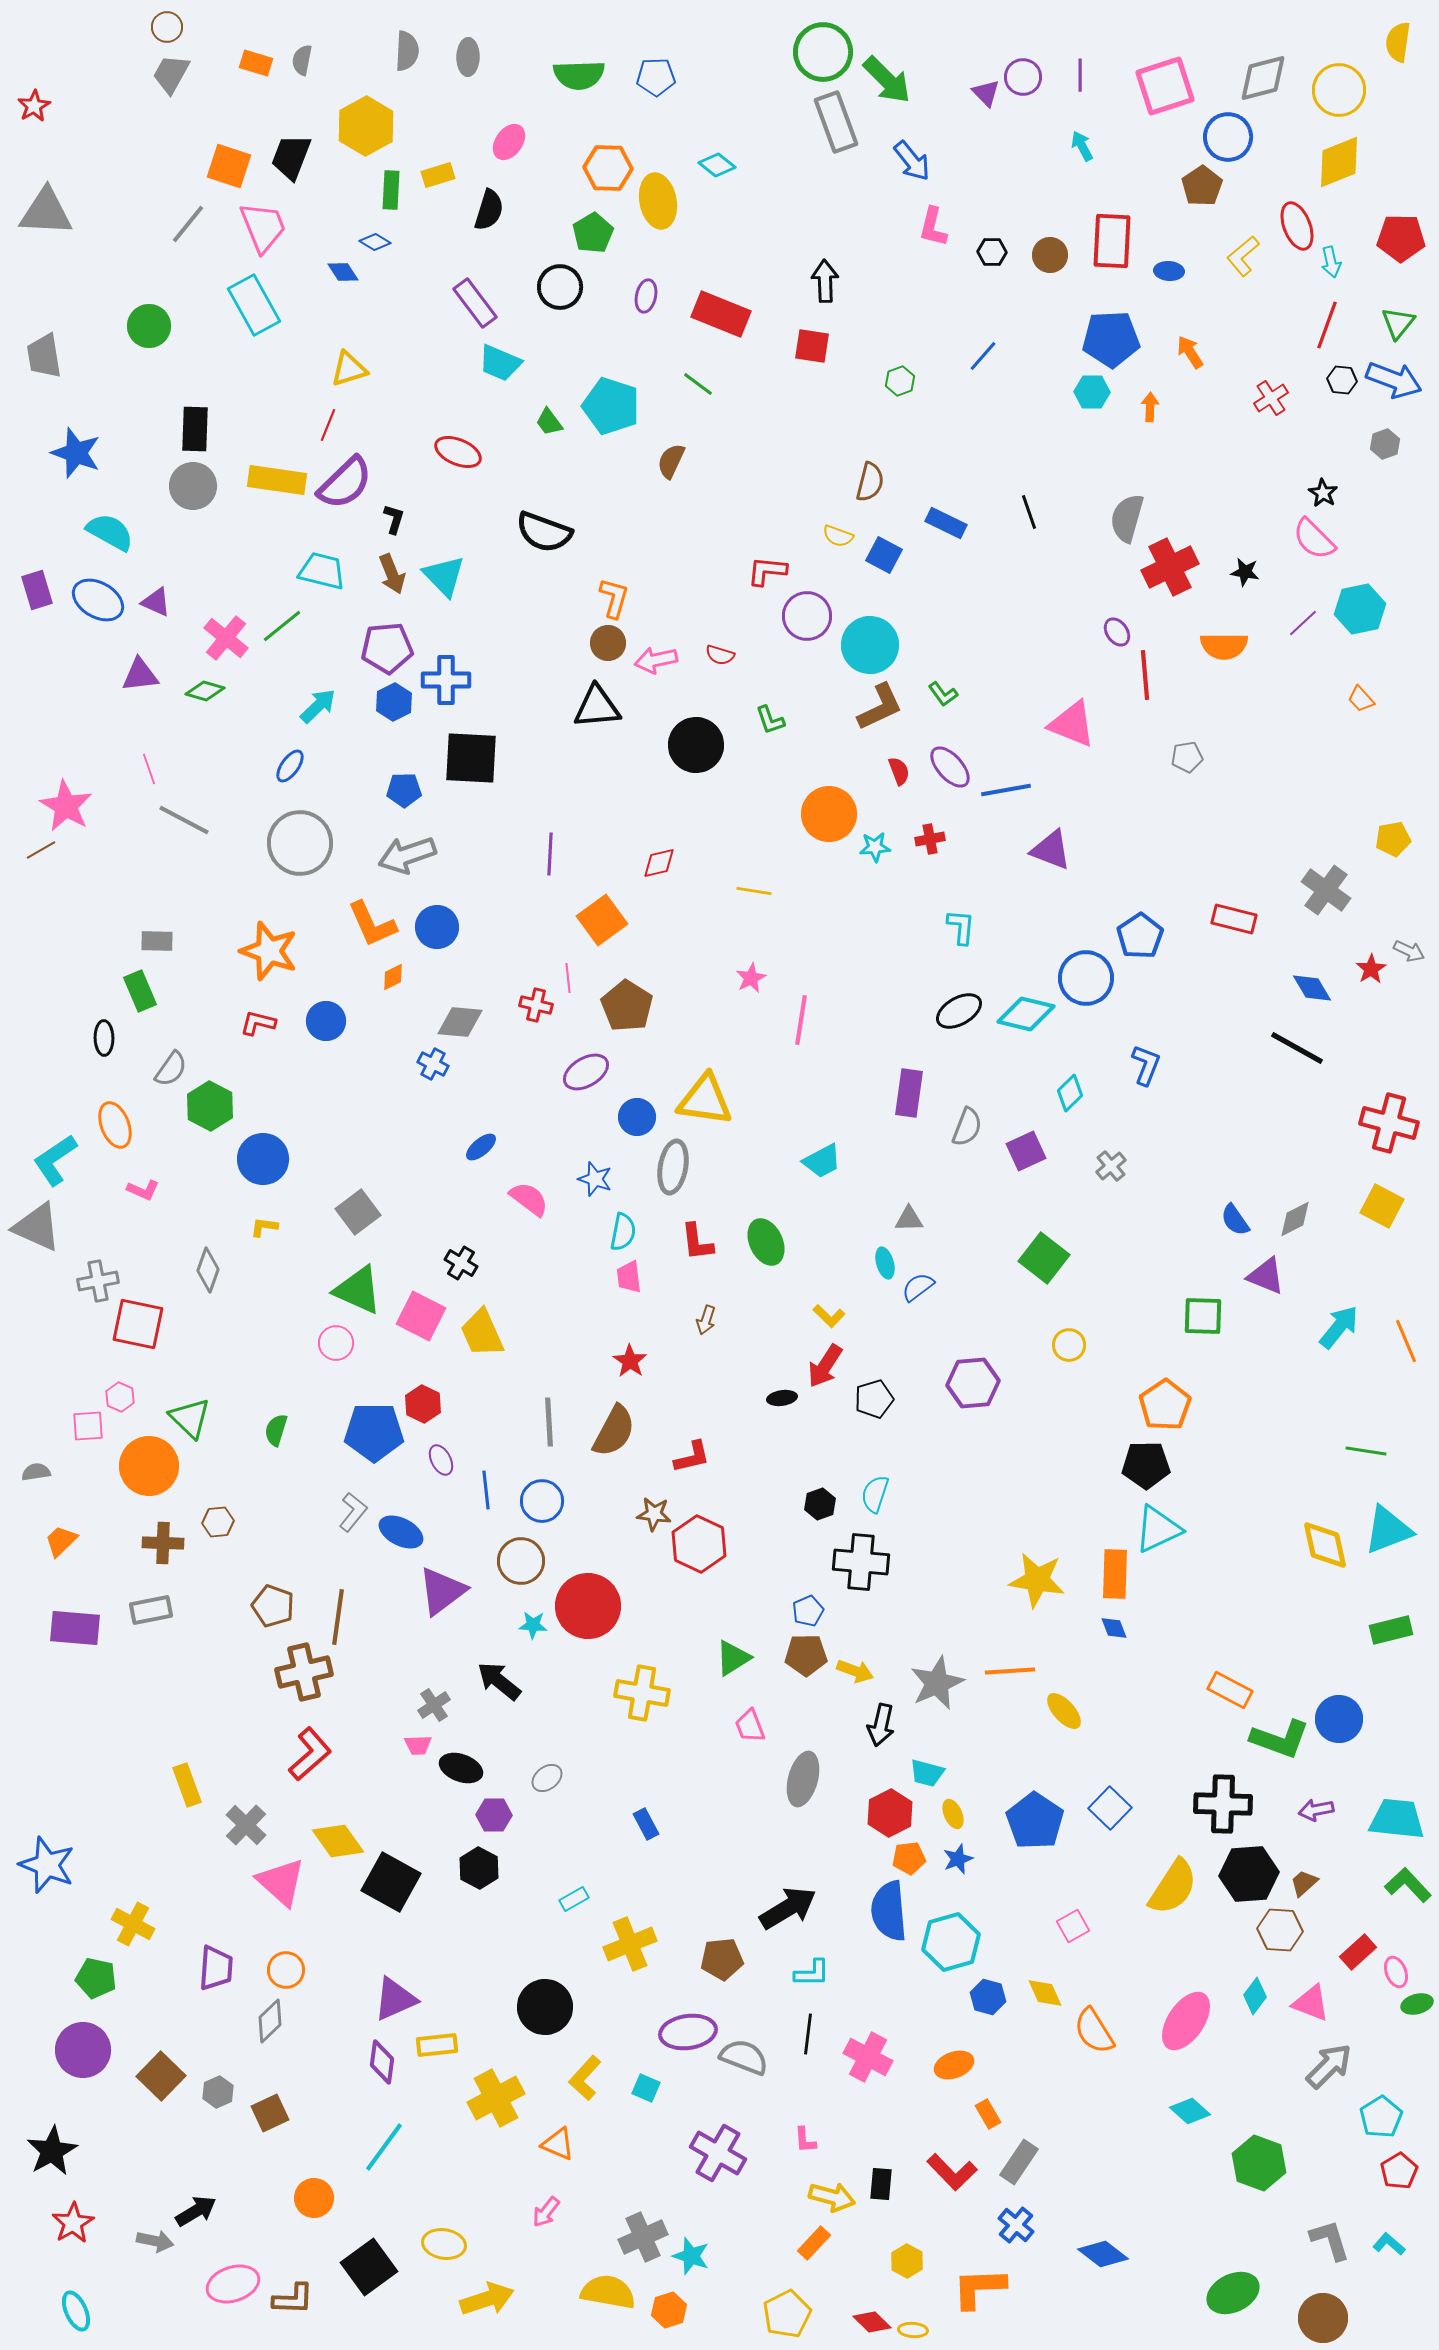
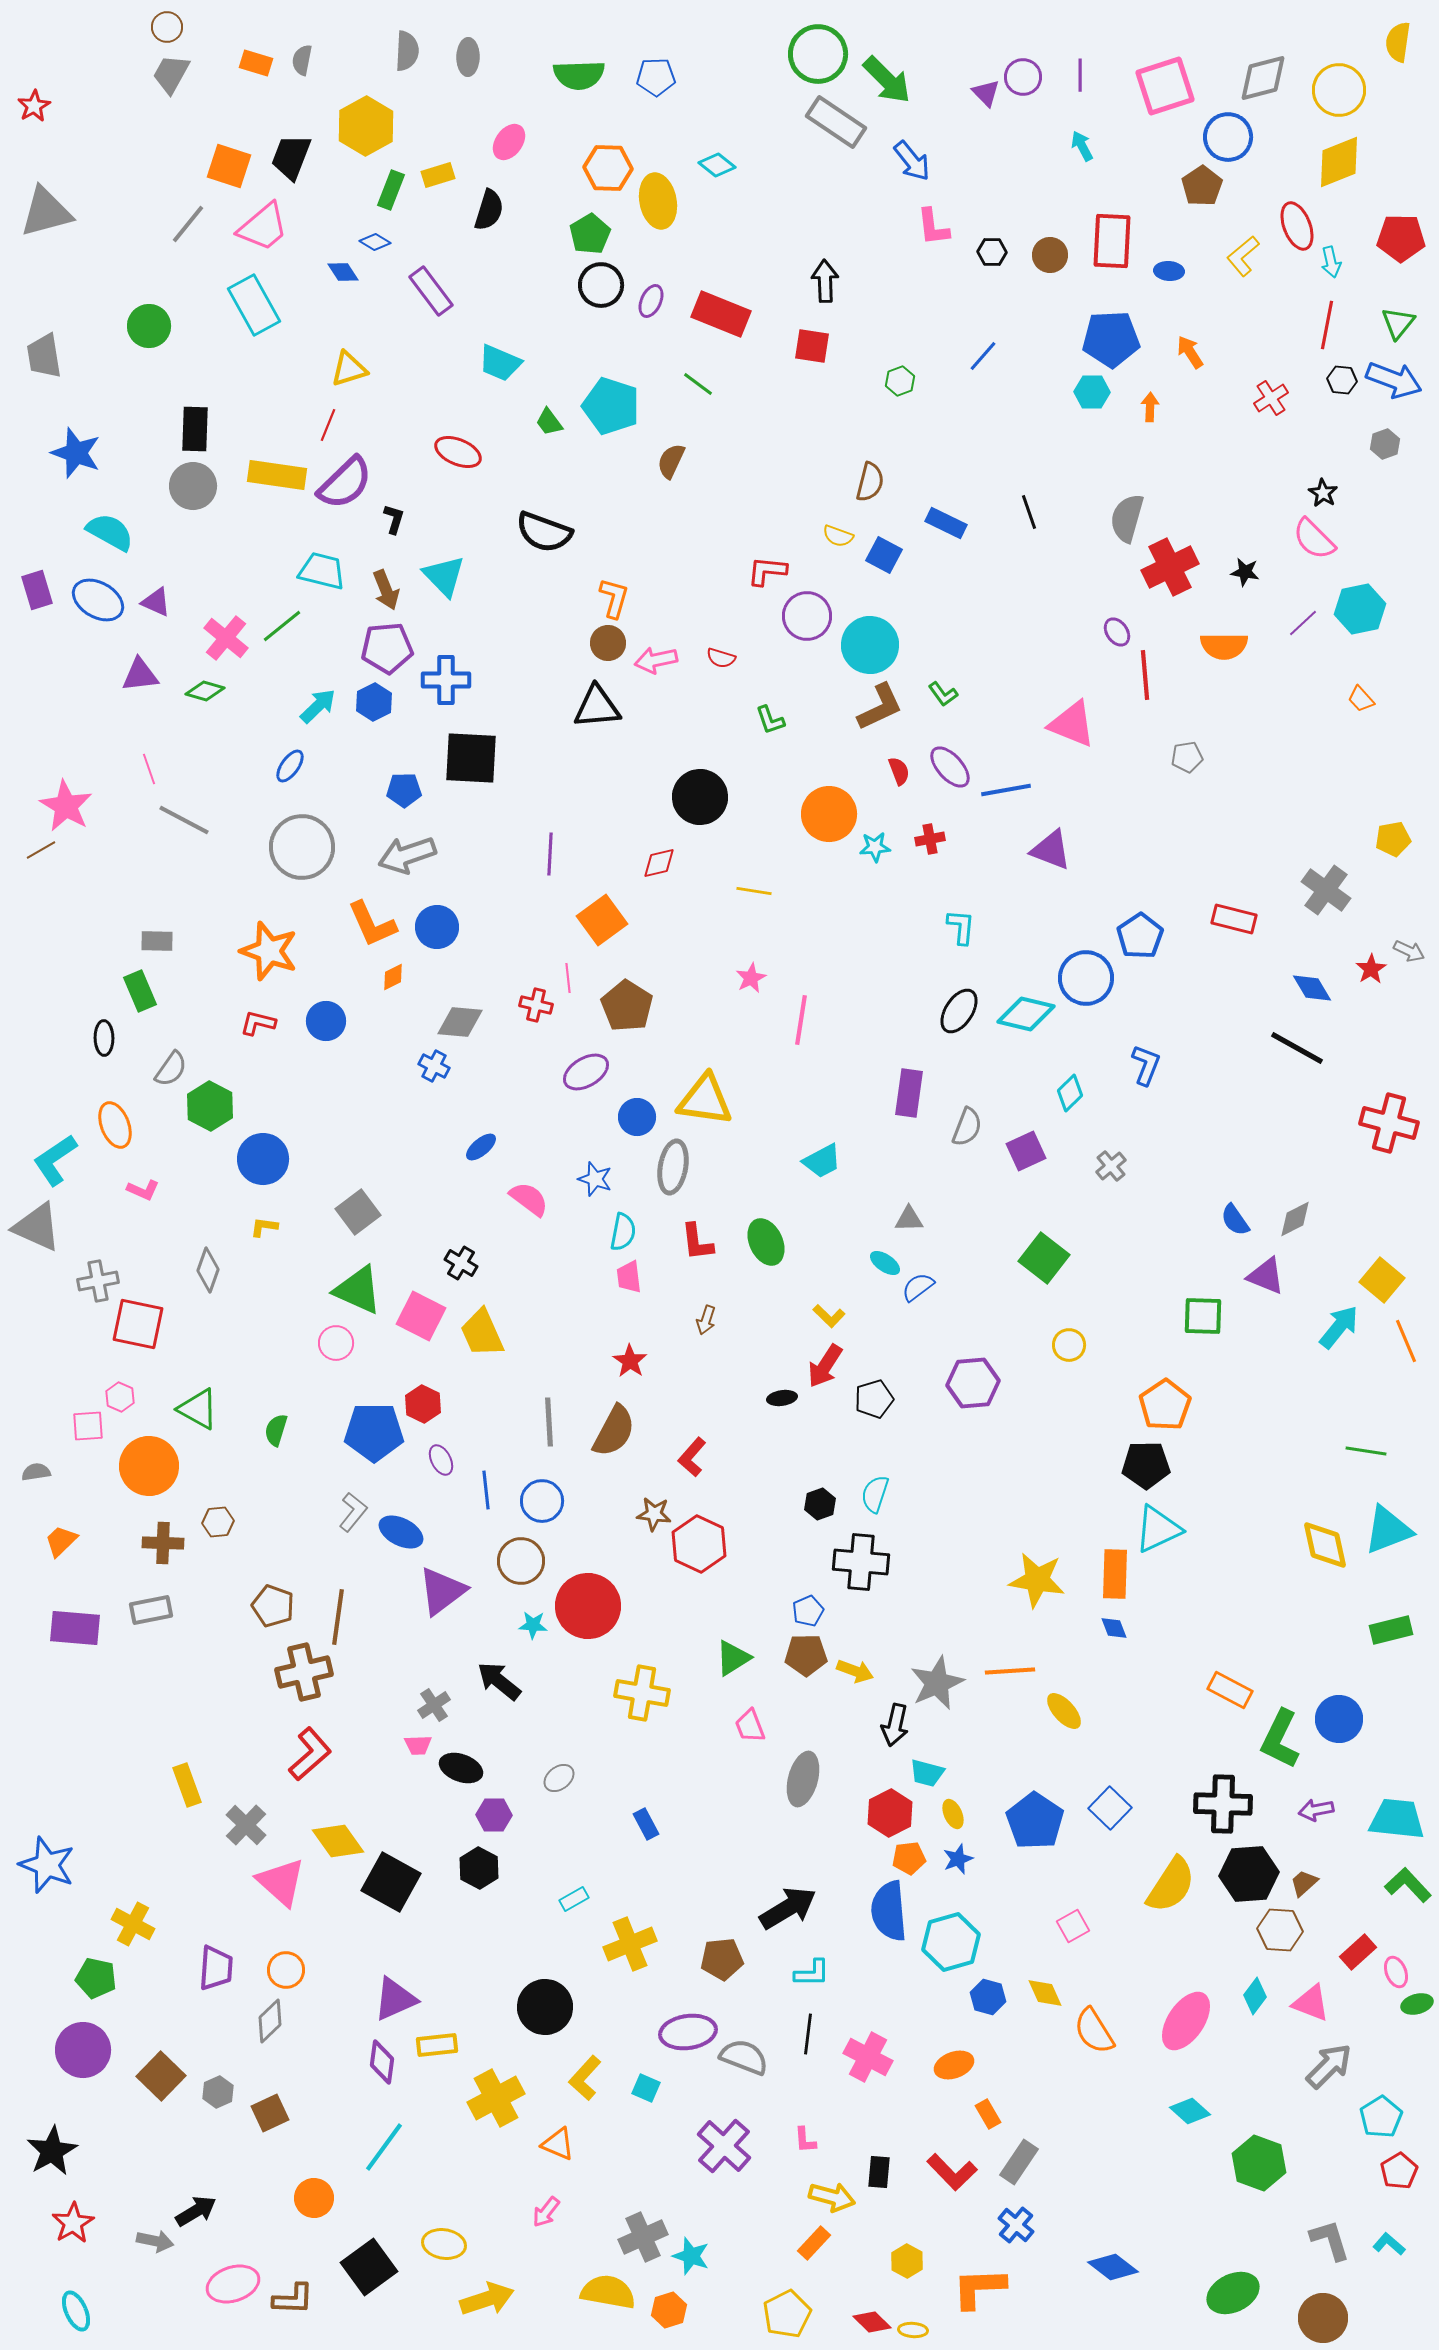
green circle at (823, 52): moved 5 px left, 2 px down
gray rectangle at (836, 122): rotated 36 degrees counterclockwise
green rectangle at (391, 190): rotated 18 degrees clockwise
gray triangle at (46, 212): rotated 18 degrees counterclockwise
pink trapezoid at (263, 227): rotated 72 degrees clockwise
pink L-shape at (933, 227): rotated 21 degrees counterclockwise
green pentagon at (593, 233): moved 3 px left, 1 px down
black circle at (560, 287): moved 41 px right, 2 px up
purple ellipse at (646, 296): moved 5 px right, 5 px down; rotated 12 degrees clockwise
purple rectangle at (475, 303): moved 44 px left, 12 px up
red line at (1327, 325): rotated 9 degrees counterclockwise
yellow rectangle at (277, 480): moved 5 px up
brown arrow at (392, 574): moved 6 px left, 16 px down
red semicircle at (720, 655): moved 1 px right, 3 px down
blue hexagon at (394, 702): moved 20 px left
black circle at (696, 745): moved 4 px right, 52 px down
gray circle at (300, 843): moved 2 px right, 4 px down
black ellipse at (959, 1011): rotated 27 degrees counterclockwise
blue cross at (433, 1064): moved 1 px right, 2 px down
yellow square at (1382, 1206): moved 74 px down; rotated 12 degrees clockwise
cyan ellipse at (885, 1263): rotated 40 degrees counterclockwise
green triangle at (190, 1418): moved 8 px right, 9 px up; rotated 15 degrees counterclockwise
red L-shape at (692, 1457): rotated 144 degrees clockwise
black arrow at (881, 1725): moved 14 px right
green L-shape at (1280, 1739): rotated 96 degrees clockwise
gray ellipse at (547, 1778): moved 12 px right
yellow semicircle at (1173, 1887): moved 2 px left, 2 px up
purple cross at (718, 2153): moved 6 px right, 7 px up; rotated 12 degrees clockwise
black rectangle at (881, 2184): moved 2 px left, 12 px up
blue diamond at (1103, 2254): moved 10 px right, 13 px down
